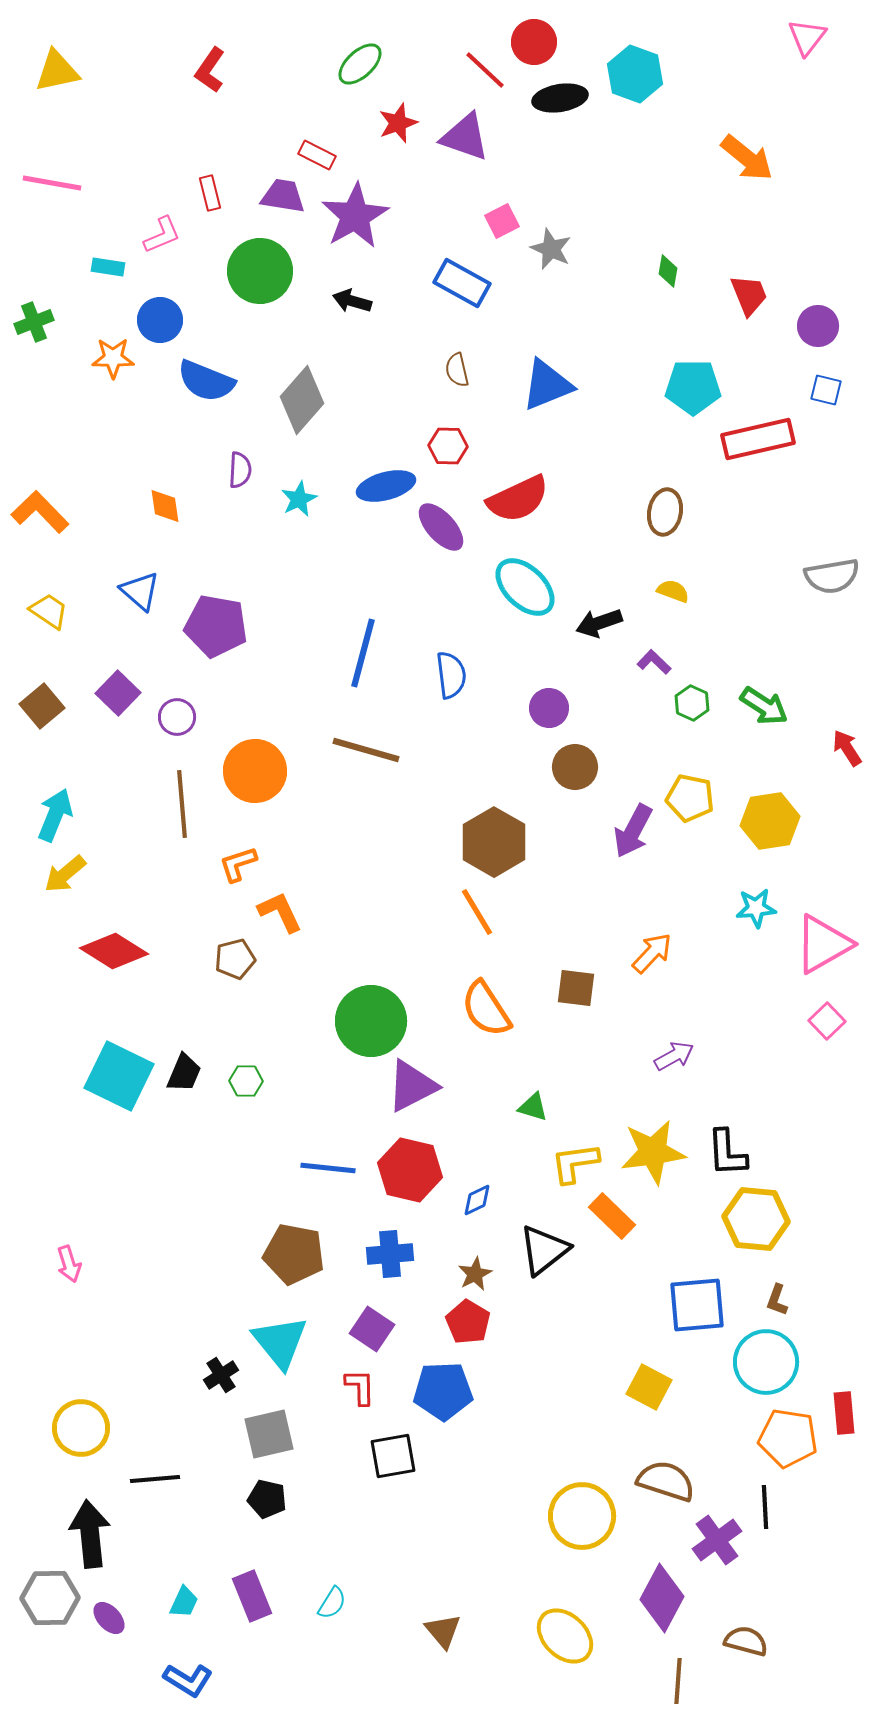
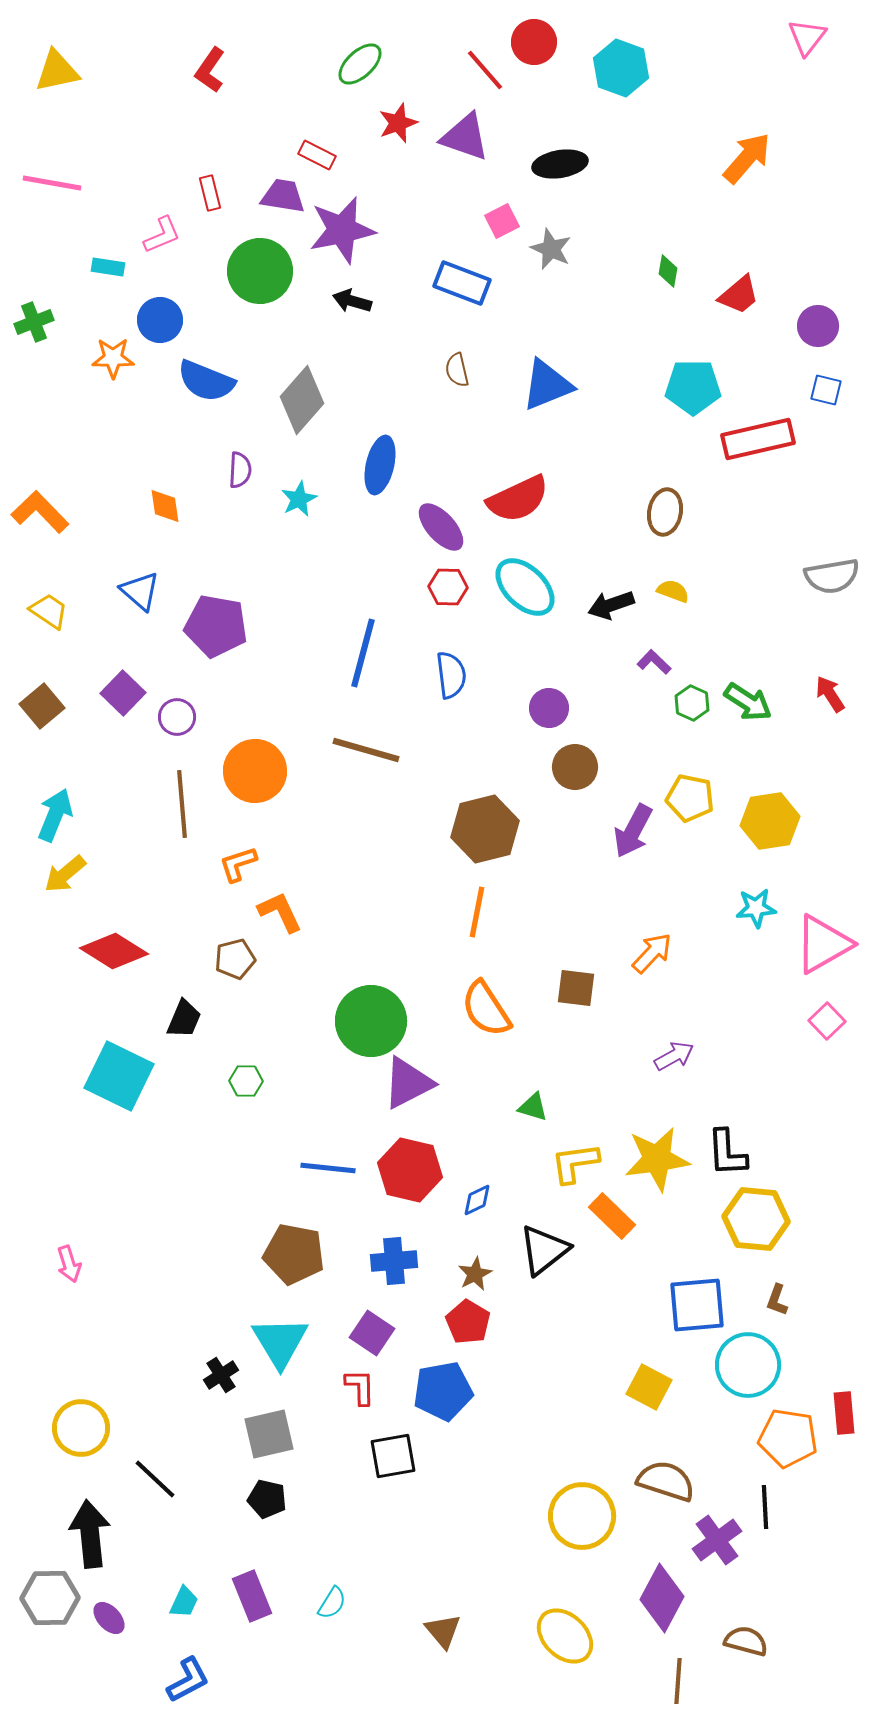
red line at (485, 70): rotated 6 degrees clockwise
cyan hexagon at (635, 74): moved 14 px left, 6 px up
black ellipse at (560, 98): moved 66 px down
orange arrow at (747, 158): rotated 88 degrees counterclockwise
purple star at (355, 216): moved 13 px left, 14 px down; rotated 18 degrees clockwise
blue rectangle at (462, 283): rotated 8 degrees counterclockwise
red trapezoid at (749, 295): moved 10 px left; rotated 72 degrees clockwise
red hexagon at (448, 446): moved 141 px down
blue ellipse at (386, 486): moved 6 px left, 21 px up; rotated 62 degrees counterclockwise
black arrow at (599, 623): moved 12 px right, 18 px up
purple square at (118, 693): moved 5 px right
green arrow at (764, 706): moved 16 px left, 4 px up
red arrow at (847, 748): moved 17 px left, 54 px up
brown hexagon at (494, 842): moved 9 px left, 13 px up; rotated 16 degrees clockwise
orange line at (477, 912): rotated 42 degrees clockwise
black trapezoid at (184, 1073): moved 54 px up
purple triangle at (412, 1086): moved 4 px left, 3 px up
yellow star at (653, 1152): moved 4 px right, 7 px down
blue cross at (390, 1254): moved 4 px right, 7 px down
purple square at (372, 1329): moved 4 px down
cyan triangle at (280, 1342): rotated 8 degrees clockwise
cyan circle at (766, 1362): moved 18 px left, 3 px down
blue pentagon at (443, 1391): rotated 8 degrees counterclockwise
black line at (155, 1479): rotated 48 degrees clockwise
blue L-shape at (188, 1680): rotated 60 degrees counterclockwise
